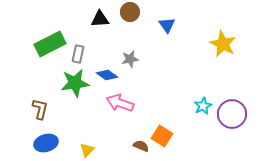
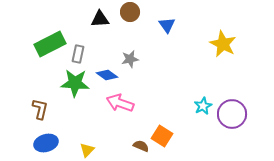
green star: rotated 12 degrees clockwise
